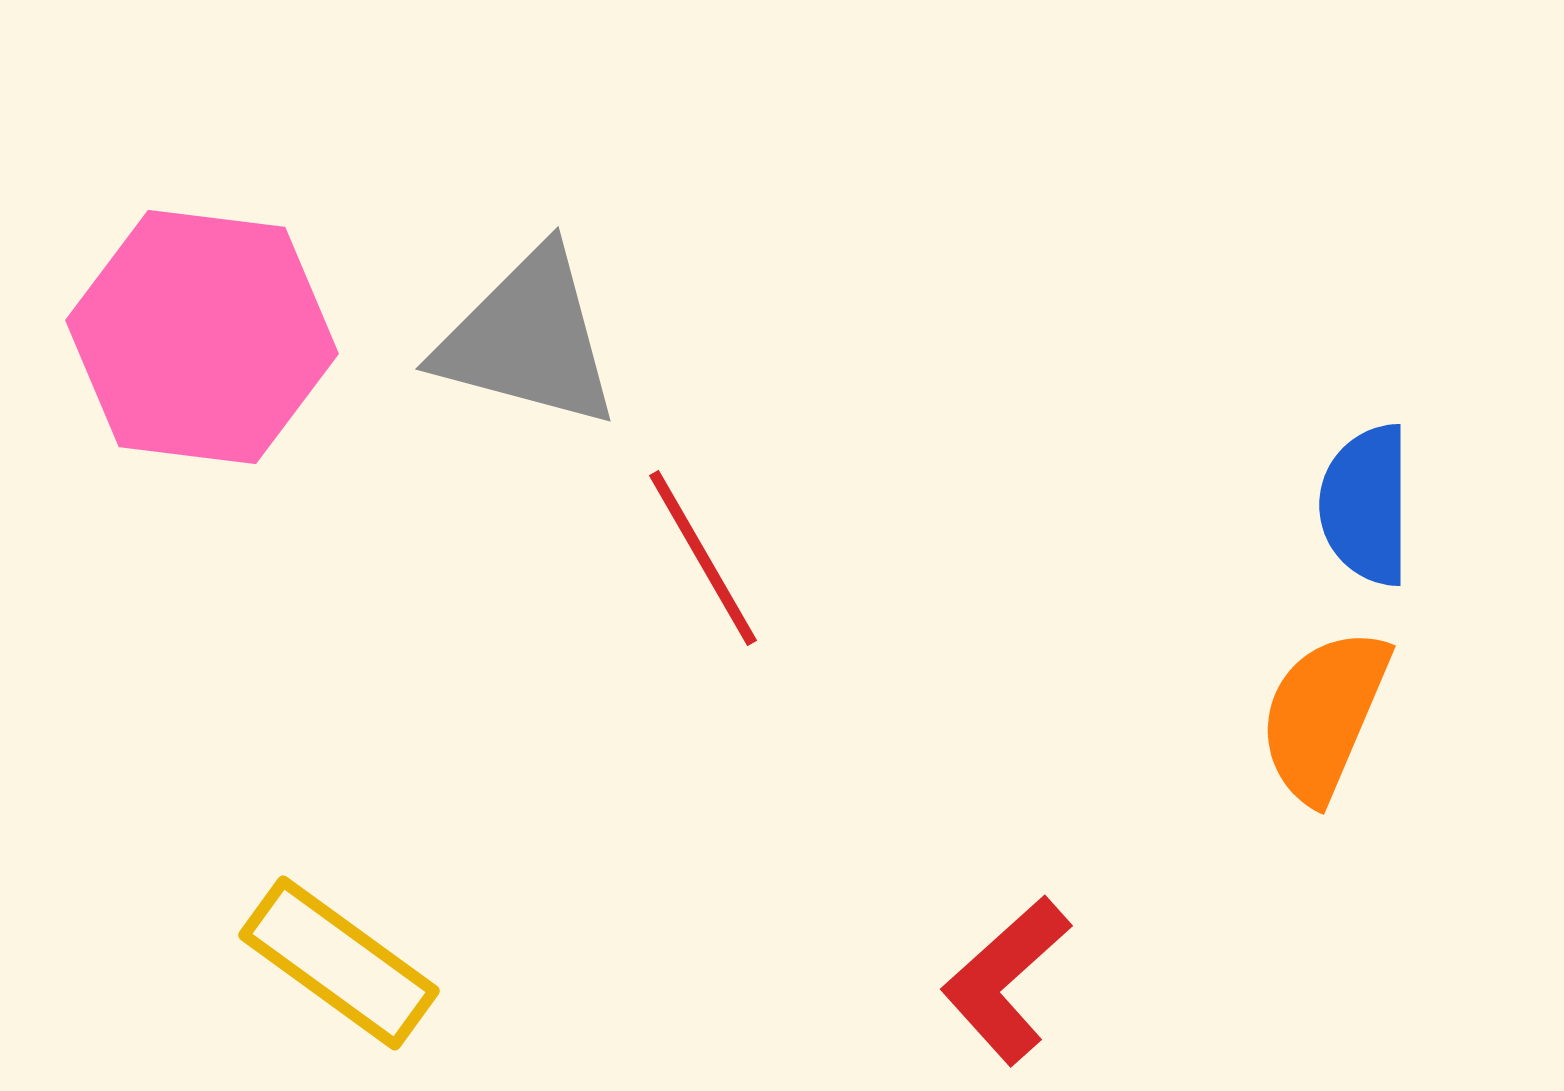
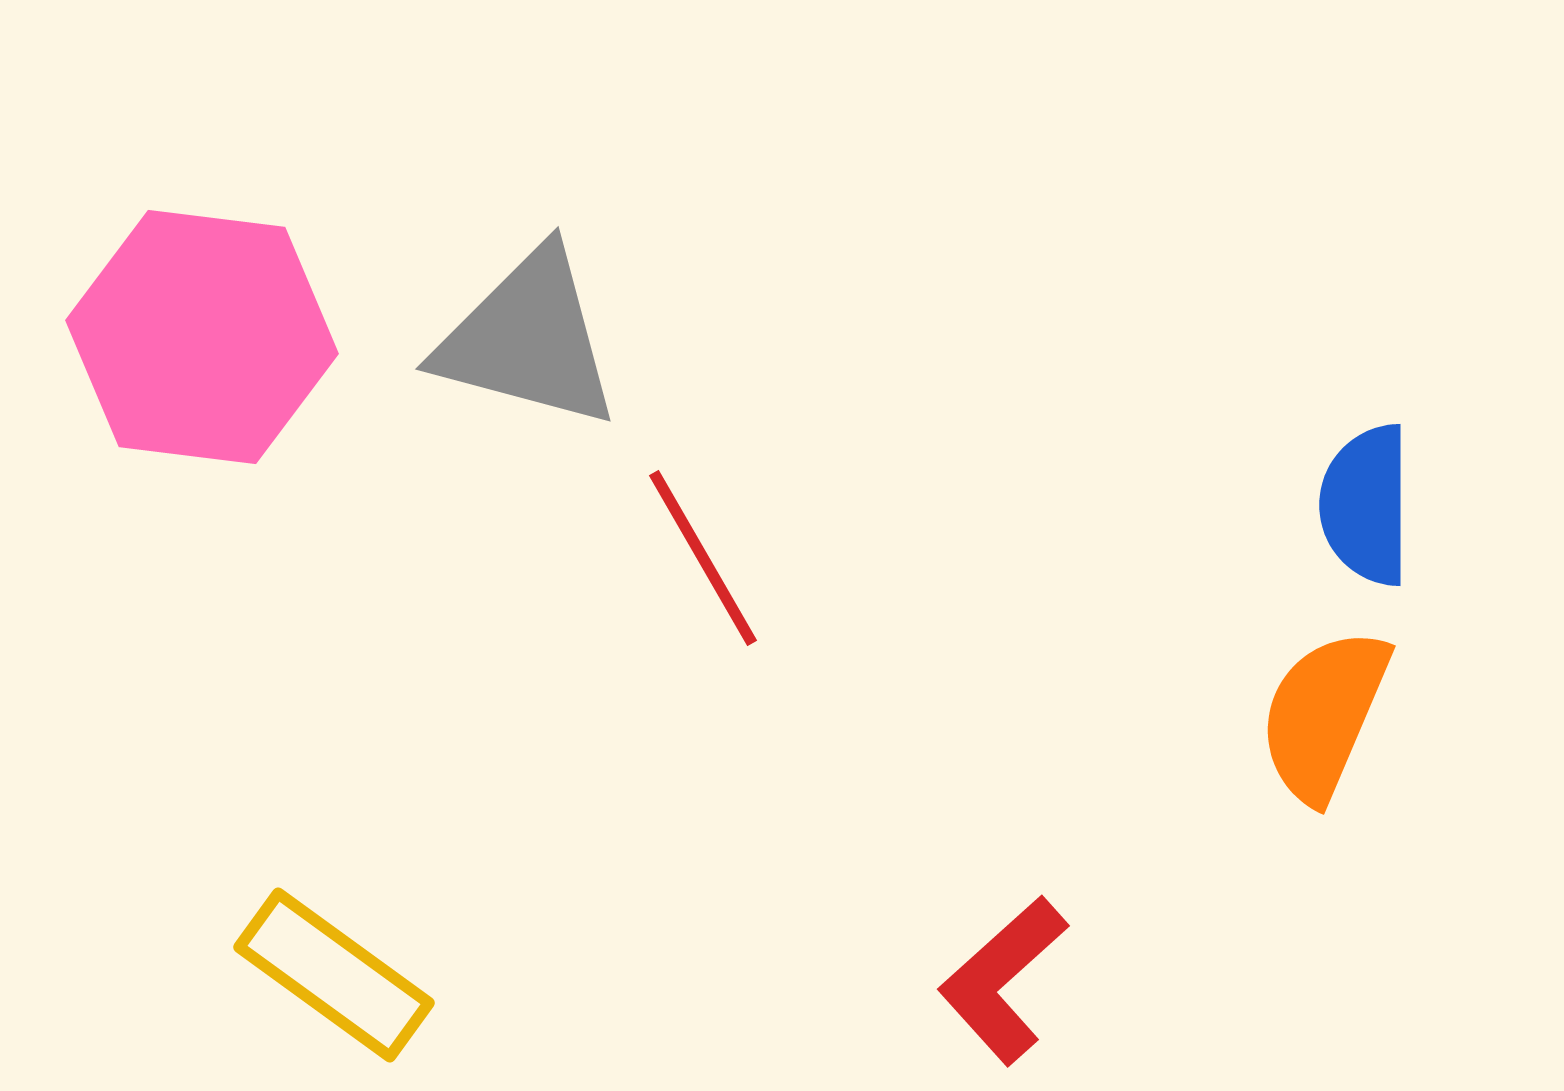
yellow rectangle: moved 5 px left, 12 px down
red L-shape: moved 3 px left
